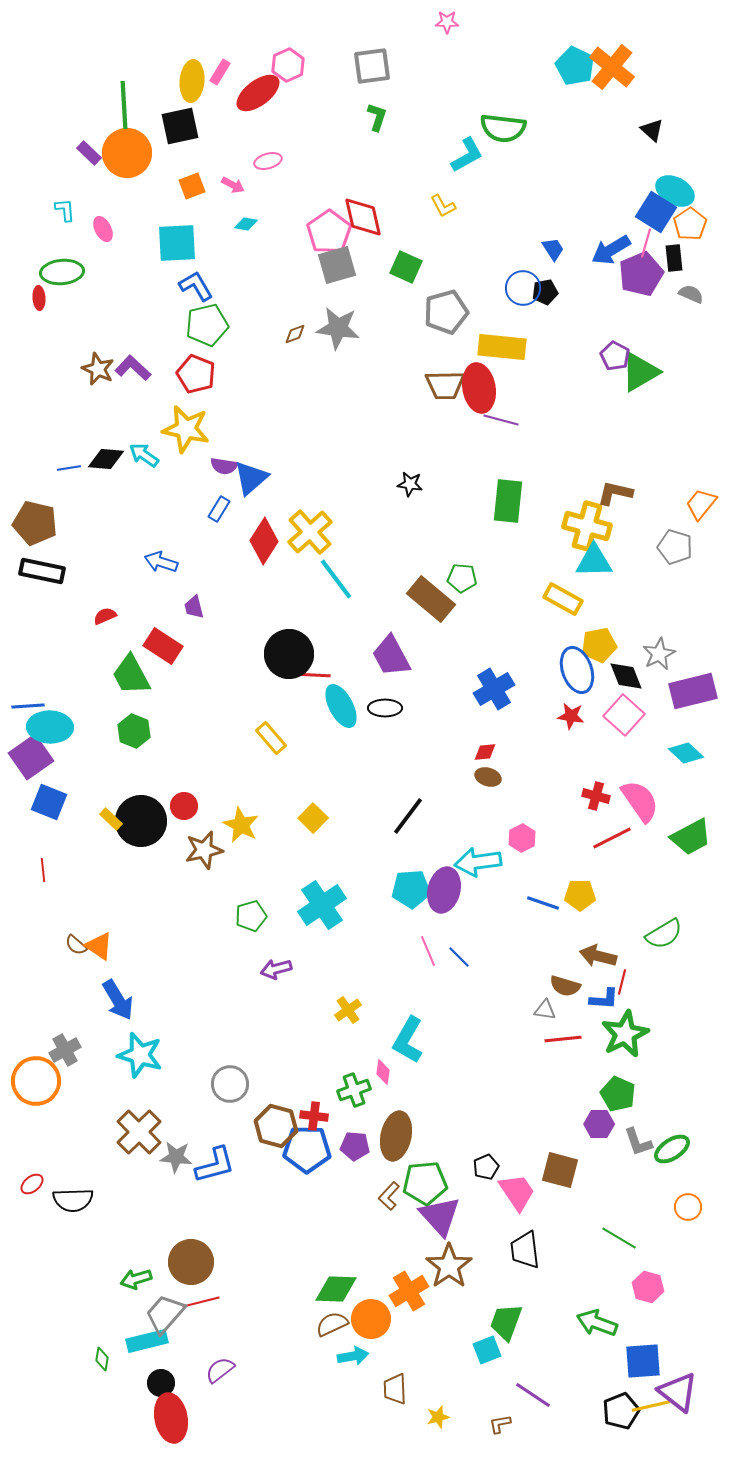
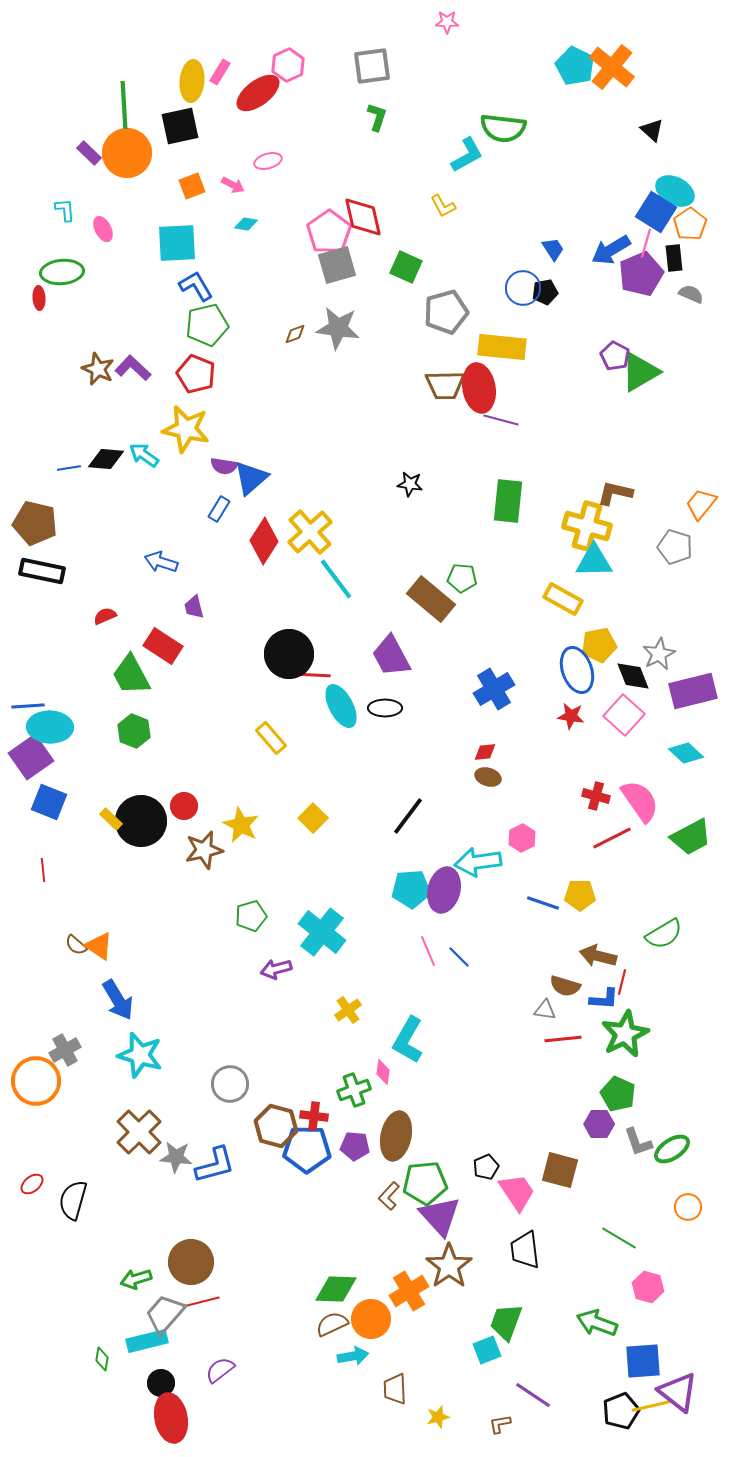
black diamond at (626, 676): moved 7 px right
cyan cross at (322, 905): moved 27 px down; rotated 18 degrees counterclockwise
black semicircle at (73, 1200): rotated 108 degrees clockwise
